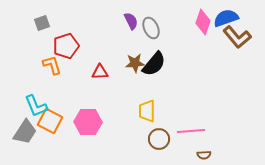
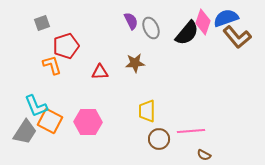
black semicircle: moved 33 px right, 31 px up
brown semicircle: rotated 32 degrees clockwise
